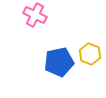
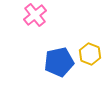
pink cross: rotated 25 degrees clockwise
